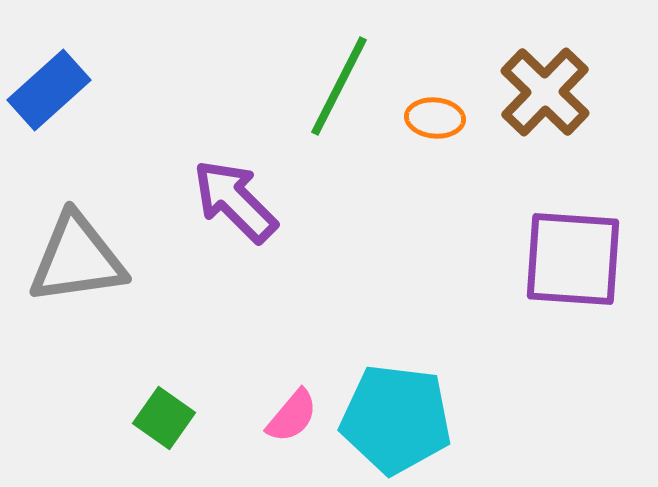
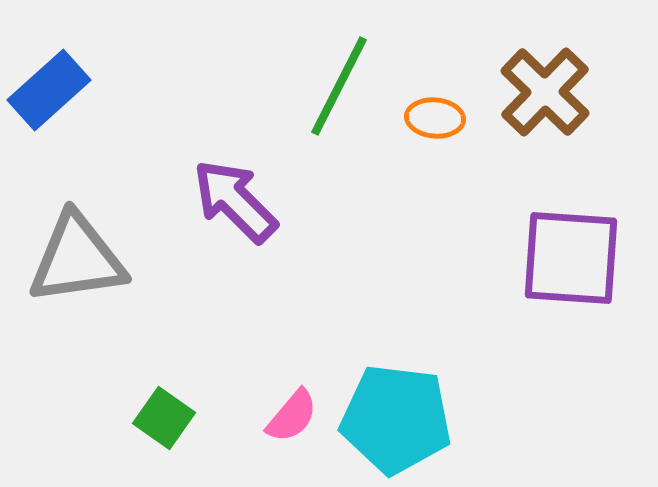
purple square: moved 2 px left, 1 px up
